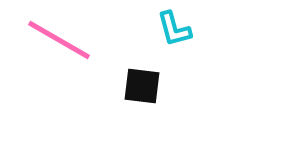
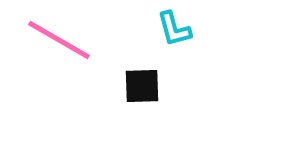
black square: rotated 9 degrees counterclockwise
